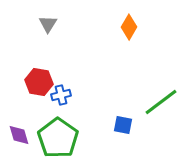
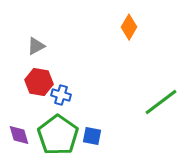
gray triangle: moved 12 px left, 22 px down; rotated 30 degrees clockwise
blue cross: rotated 30 degrees clockwise
blue square: moved 31 px left, 11 px down
green pentagon: moved 3 px up
